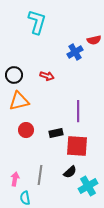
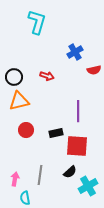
red semicircle: moved 30 px down
black circle: moved 2 px down
